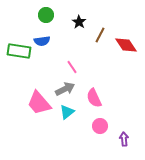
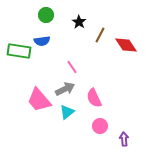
pink trapezoid: moved 3 px up
